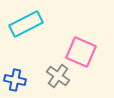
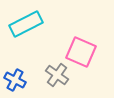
gray cross: moved 1 px left, 1 px up
blue cross: rotated 15 degrees clockwise
